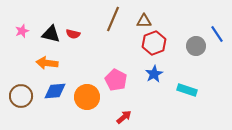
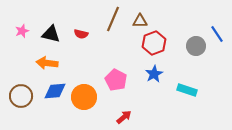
brown triangle: moved 4 px left
red semicircle: moved 8 px right
orange circle: moved 3 px left
